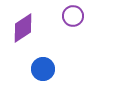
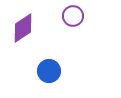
blue circle: moved 6 px right, 2 px down
